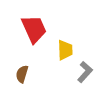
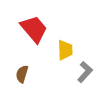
red trapezoid: rotated 16 degrees counterclockwise
